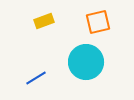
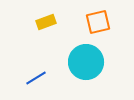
yellow rectangle: moved 2 px right, 1 px down
